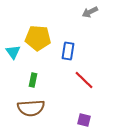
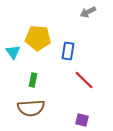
gray arrow: moved 2 px left
purple square: moved 2 px left
